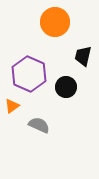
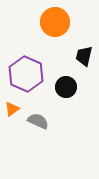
black trapezoid: moved 1 px right
purple hexagon: moved 3 px left
orange triangle: moved 3 px down
gray semicircle: moved 1 px left, 4 px up
